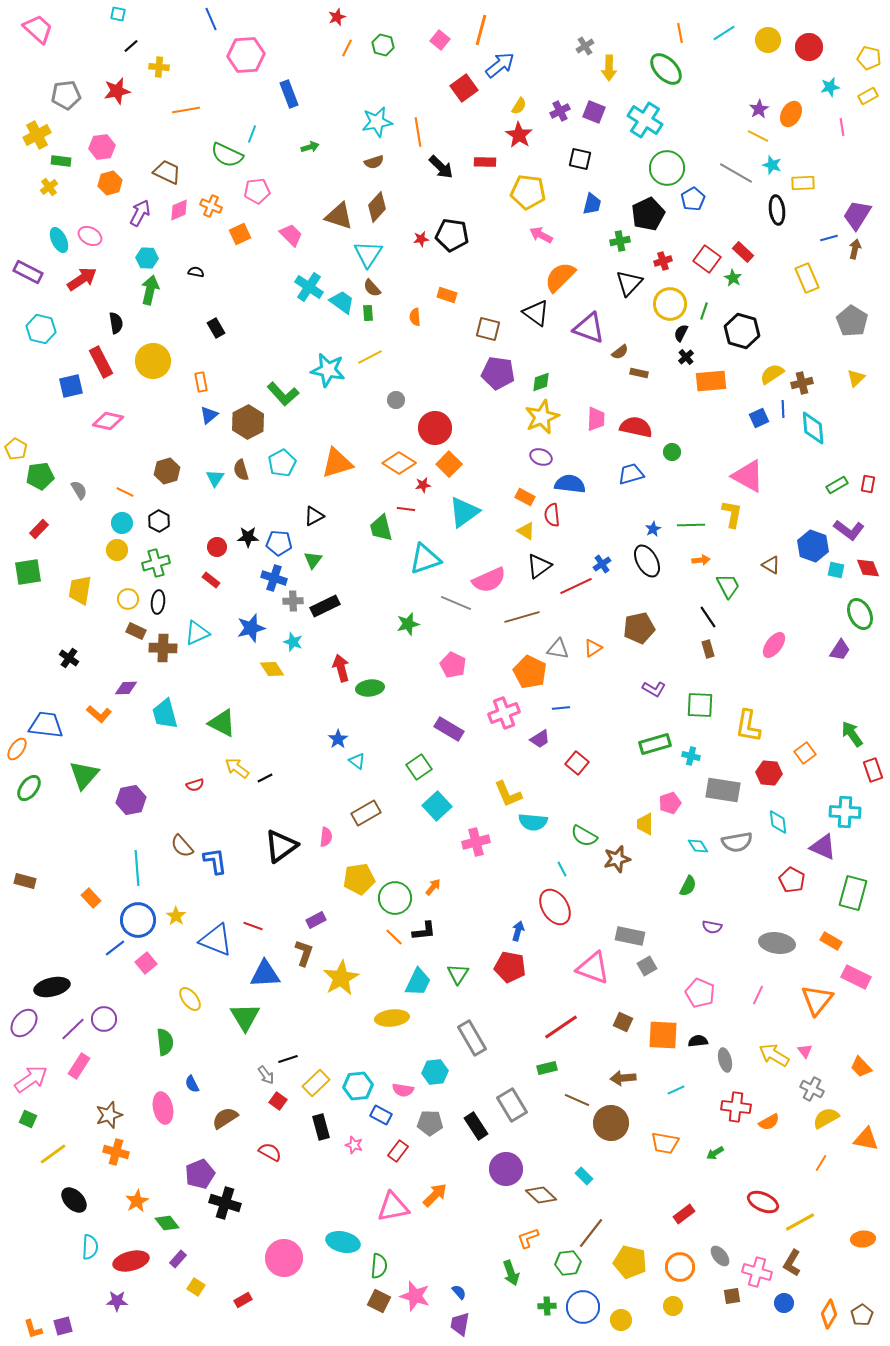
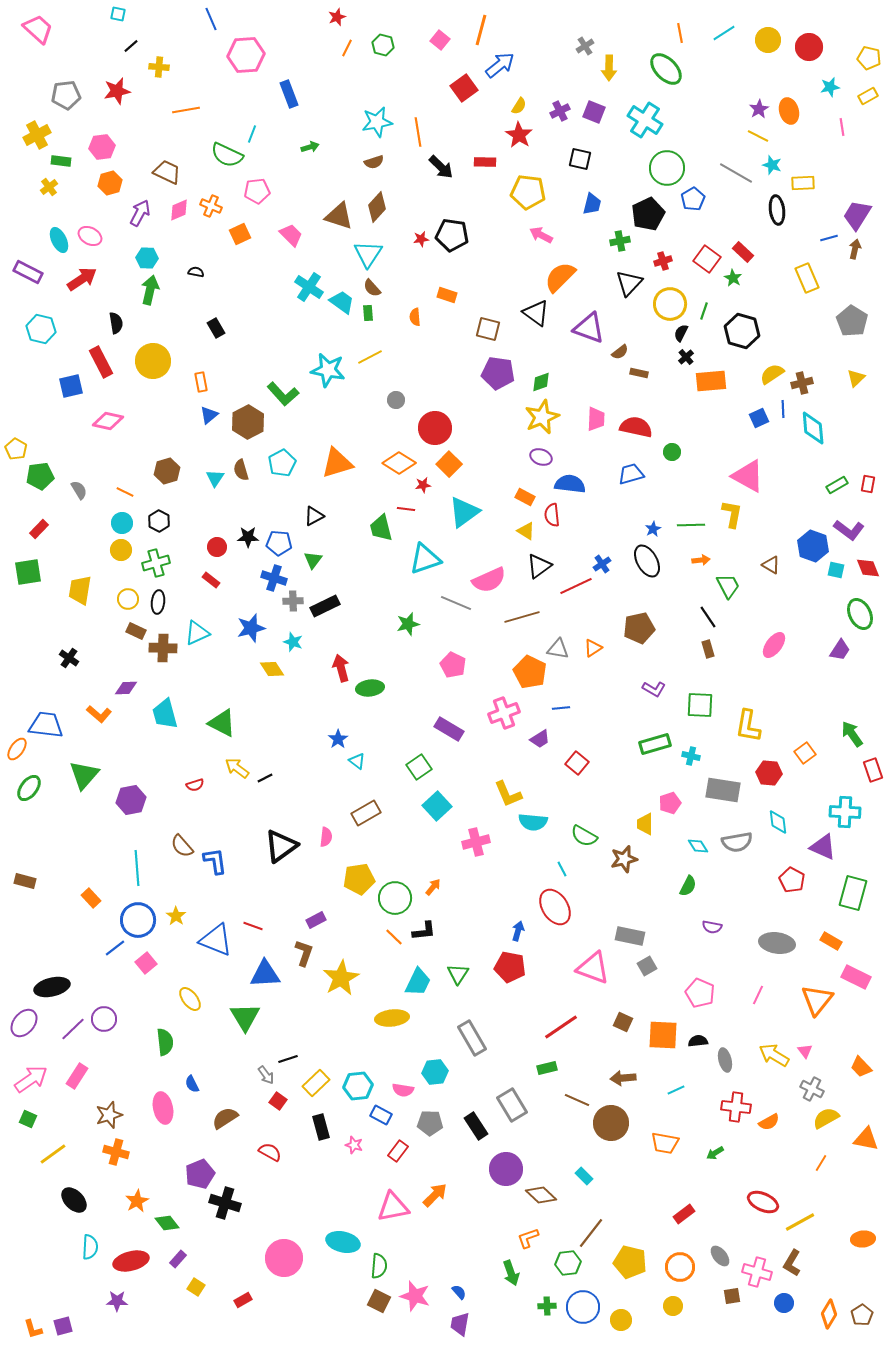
orange ellipse at (791, 114): moved 2 px left, 3 px up; rotated 45 degrees counterclockwise
yellow circle at (117, 550): moved 4 px right
brown star at (617, 859): moved 7 px right
pink rectangle at (79, 1066): moved 2 px left, 10 px down
